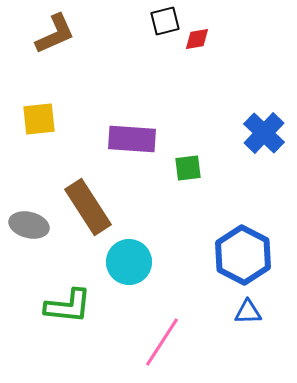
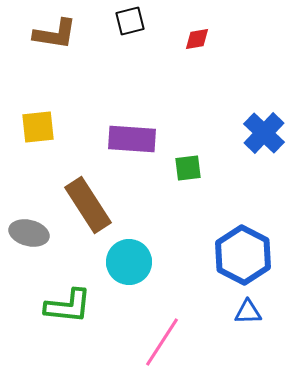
black square: moved 35 px left
brown L-shape: rotated 33 degrees clockwise
yellow square: moved 1 px left, 8 px down
brown rectangle: moved 2 px up
gray ellipse: moved 8 px down
